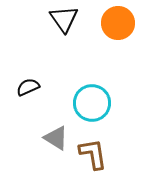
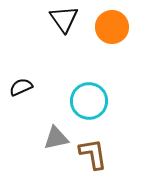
orange circle: moved 6 px left, 4 px down
black semicircle: moved 7 px left
cyan circle: moved 3 px left, 2 px up
gray triangle: rotated 44 degrees counterclockwise
